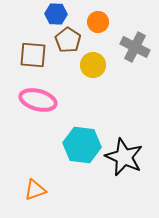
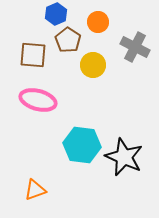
blue hexagon: rotated 25 degrees counterclockwise
